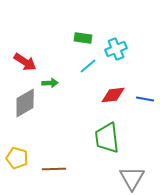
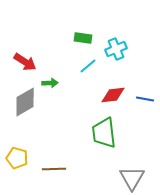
gray diamond: moved 1 px up
green trapezoid: moved 3 px left, 5 px up
